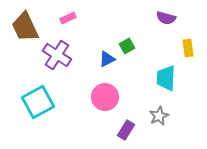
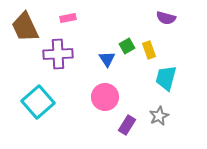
pink rectangle: rotated 14 degrees clockwise
yellow rectangle: moved 39 px left, 2 px down; rotated 12 degrees counterclockwise
purple cross: moved 1 px right, 1 px up; rotated 36 degrees counterclockwise
blue triangle: rotated 36 degrees counterclockwise
cyan trapezoid: rotated 12 degrees clockwise
cyan square: rotated 12 degrees counterclockwise
purple rectangle: moved 1 px right, 5 px up
